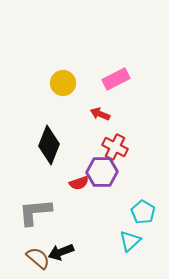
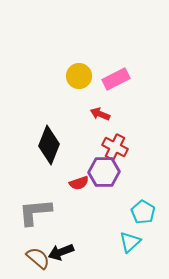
yellow circle: moved 16 px right, 7 px up
purple hexagon: moved 2 px right
cyan triangle: moved 1 px down
